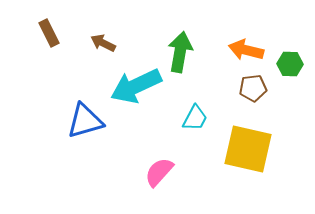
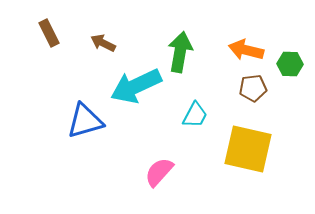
cyan trapezoid: moved 3 px up
